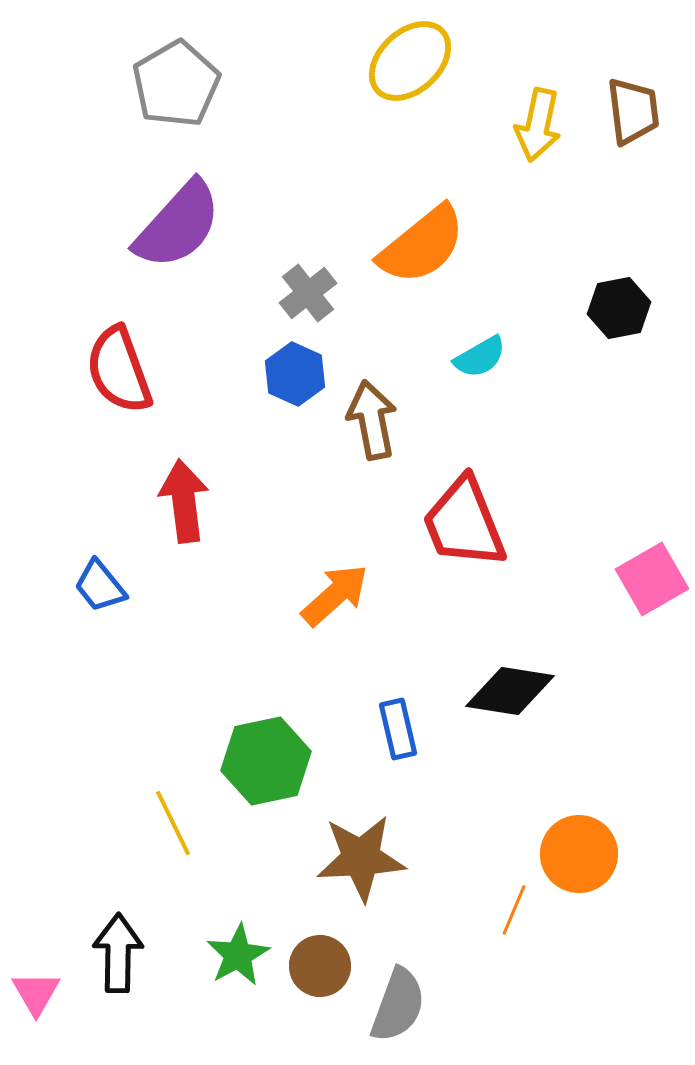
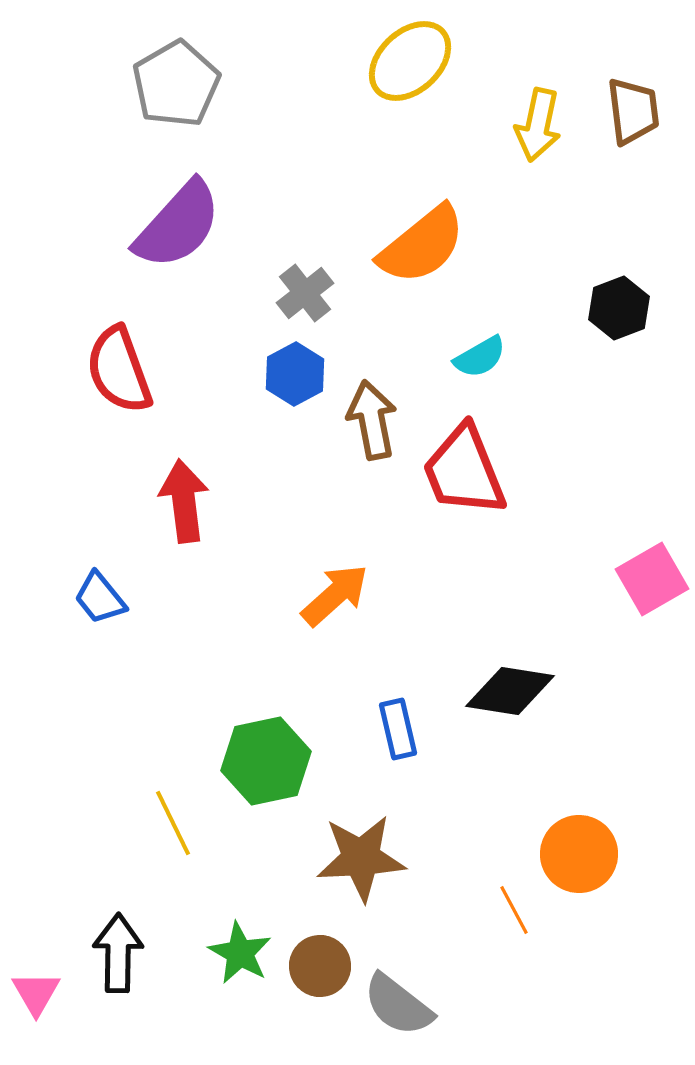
gray cross: moved 3 px left
black hexagon: rotated 10 degrees counterclockwise
blue hexagon: rotated 8 degrees clockwise
red trapezoid: moved 52 px up
blue trapezoid: moved 12 px down
orange line: rotated 51 degrees counterclockwise
green star: moved 2 px right, 2 px up; rotated 14 degrees counterclockwise
gray semicircle: rotated 108 degrees clockwise
